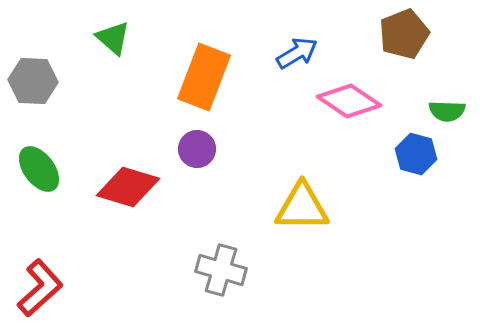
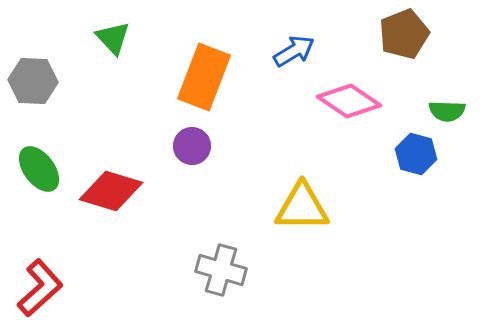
green triangle: rotated 6 degrees clockwise
blue arrow: moved 3 px left, 2 px up
purple circle: moved 5 px left, 3 px up
red diamond: moved 17 px left, 4 px down
